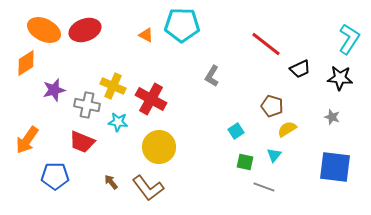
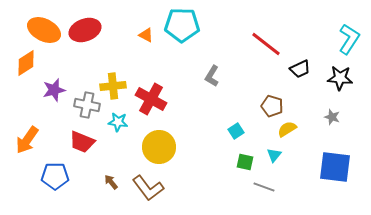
yellow cross: rotated 30 degrees counterclockwise
